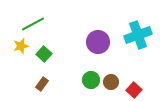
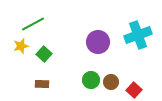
brown rectangle: rotated 56 degrees clockwise
